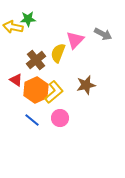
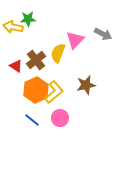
red triangle: moved 14 px up
